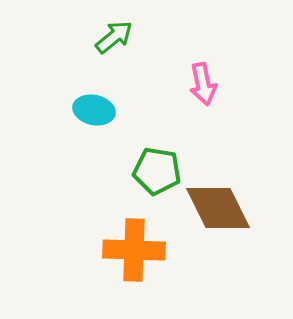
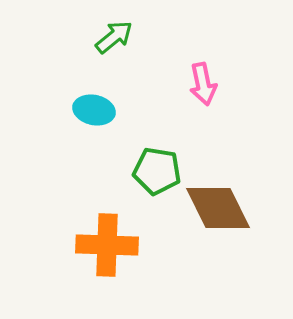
orange cross: moved 27 px left, 5 px up
